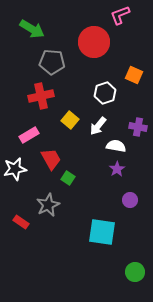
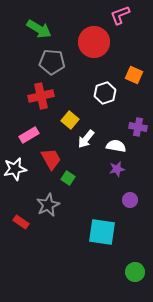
green arrow: moved 7 px right
white arrow: moved 12 px left, 13 px down
purple star: rotated 21 degrees clockwise
